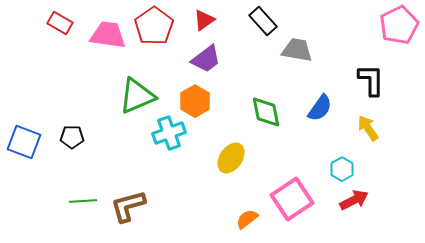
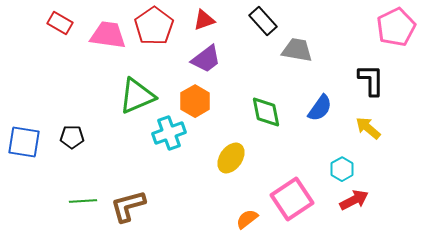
red triangle: rotated 15 degrees clockwise
pink pentagon: moved 3 px left, 2 px down
yellow arrow: rotated 16 degrees counterclockwise
blue square: rotated 12 degrees counterclockwise
